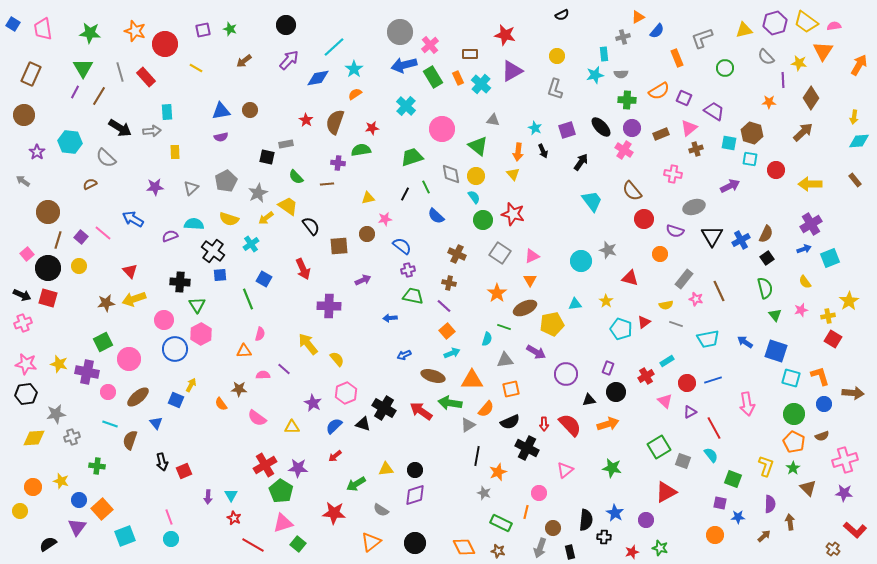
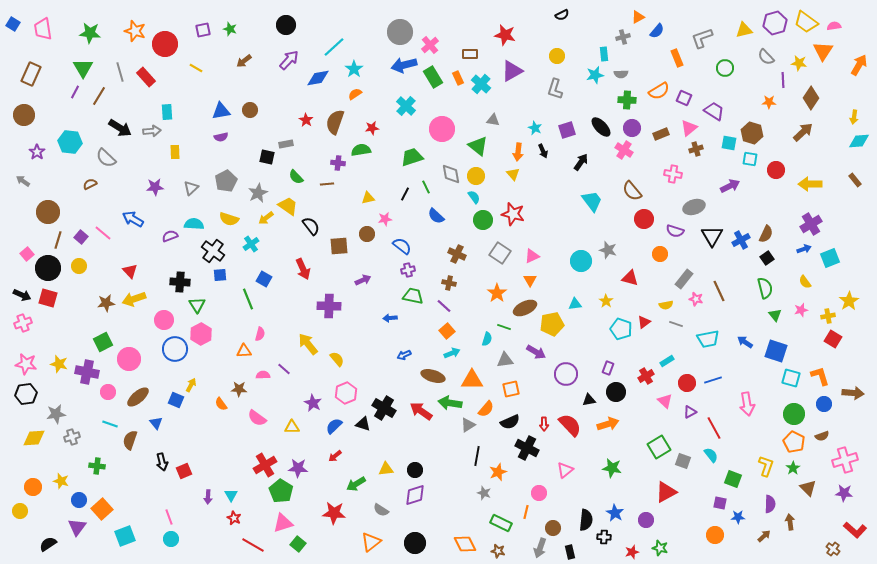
orange diamond at (464, 547): moved 1 px right, 3 px up
